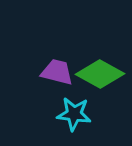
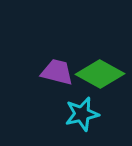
cyan star: moved 8 px right; rotated 20 degrees counterclockwise
